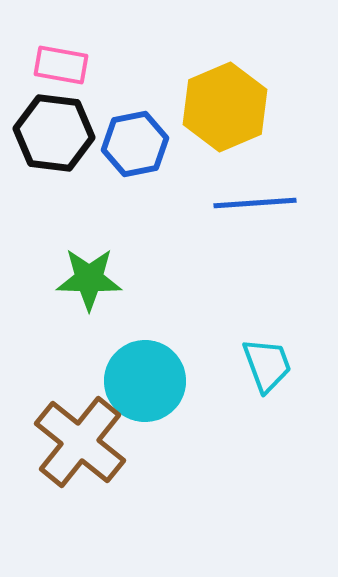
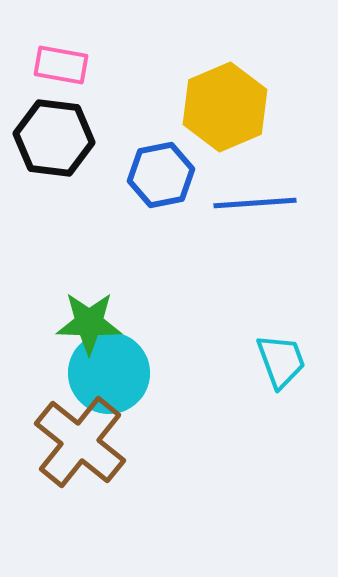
black hexagon: moved 5 px down
blue hexagon: moved 26 px right, 31 px down
green star: moved 44 px down
cyan trapezoid: moved 14 px right, 4 px up
cyan circle: moved 36 px left, 8 px up
